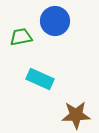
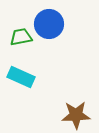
blue circle: moved 6 px left, 3 px down
cyan rectangle: moved 19 px left, 2 px up
